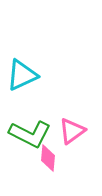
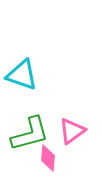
cyan triangle: rotated 44 degrees clockwise
green L-shape: rotated 42 degrees counterclockwise
